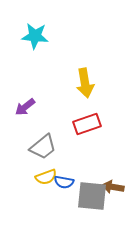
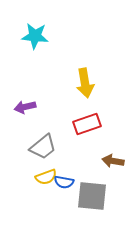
purple arrow: rotated 25 degrees clockwise
brown arrow: moved 26 px up
